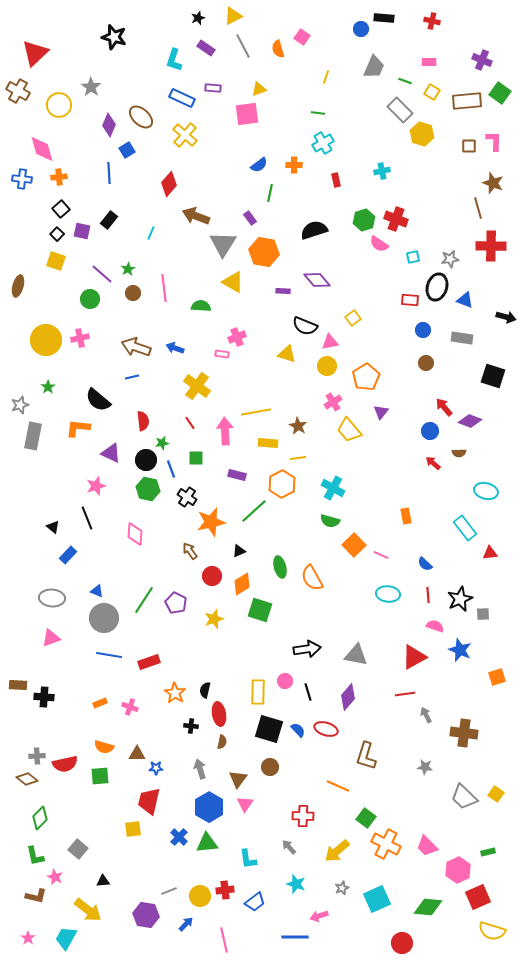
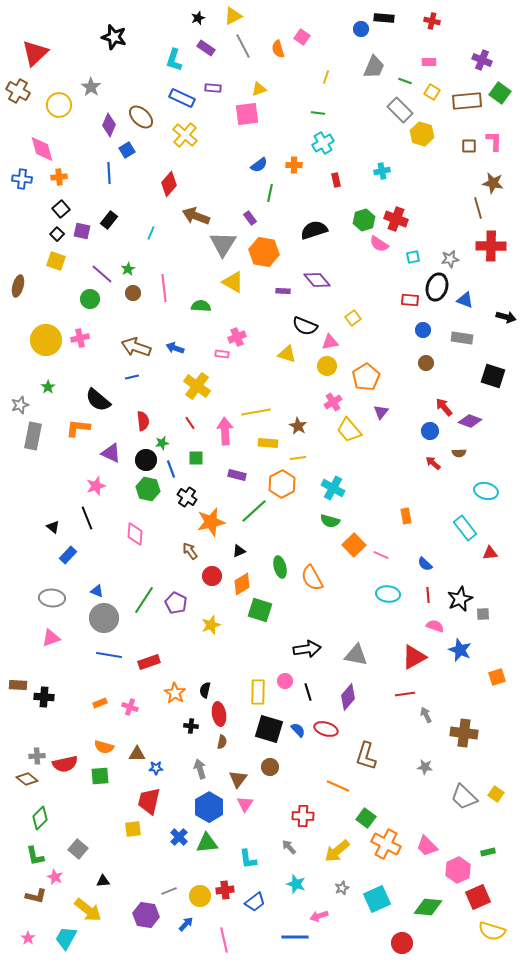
brown star at (493, 183): rotated 10 degrees counterclockwise
yellow star at (214, 619): moved 3 px left, 6 px down
